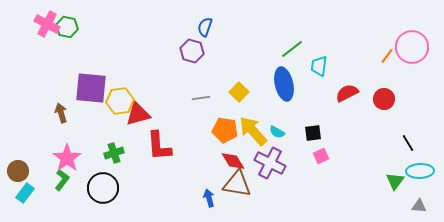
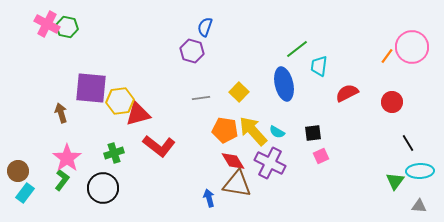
green line: moved 5 px right
red circle: moved 8 px right, 3 px down
red L-shape: rotated 48 degrees counterclockwise
